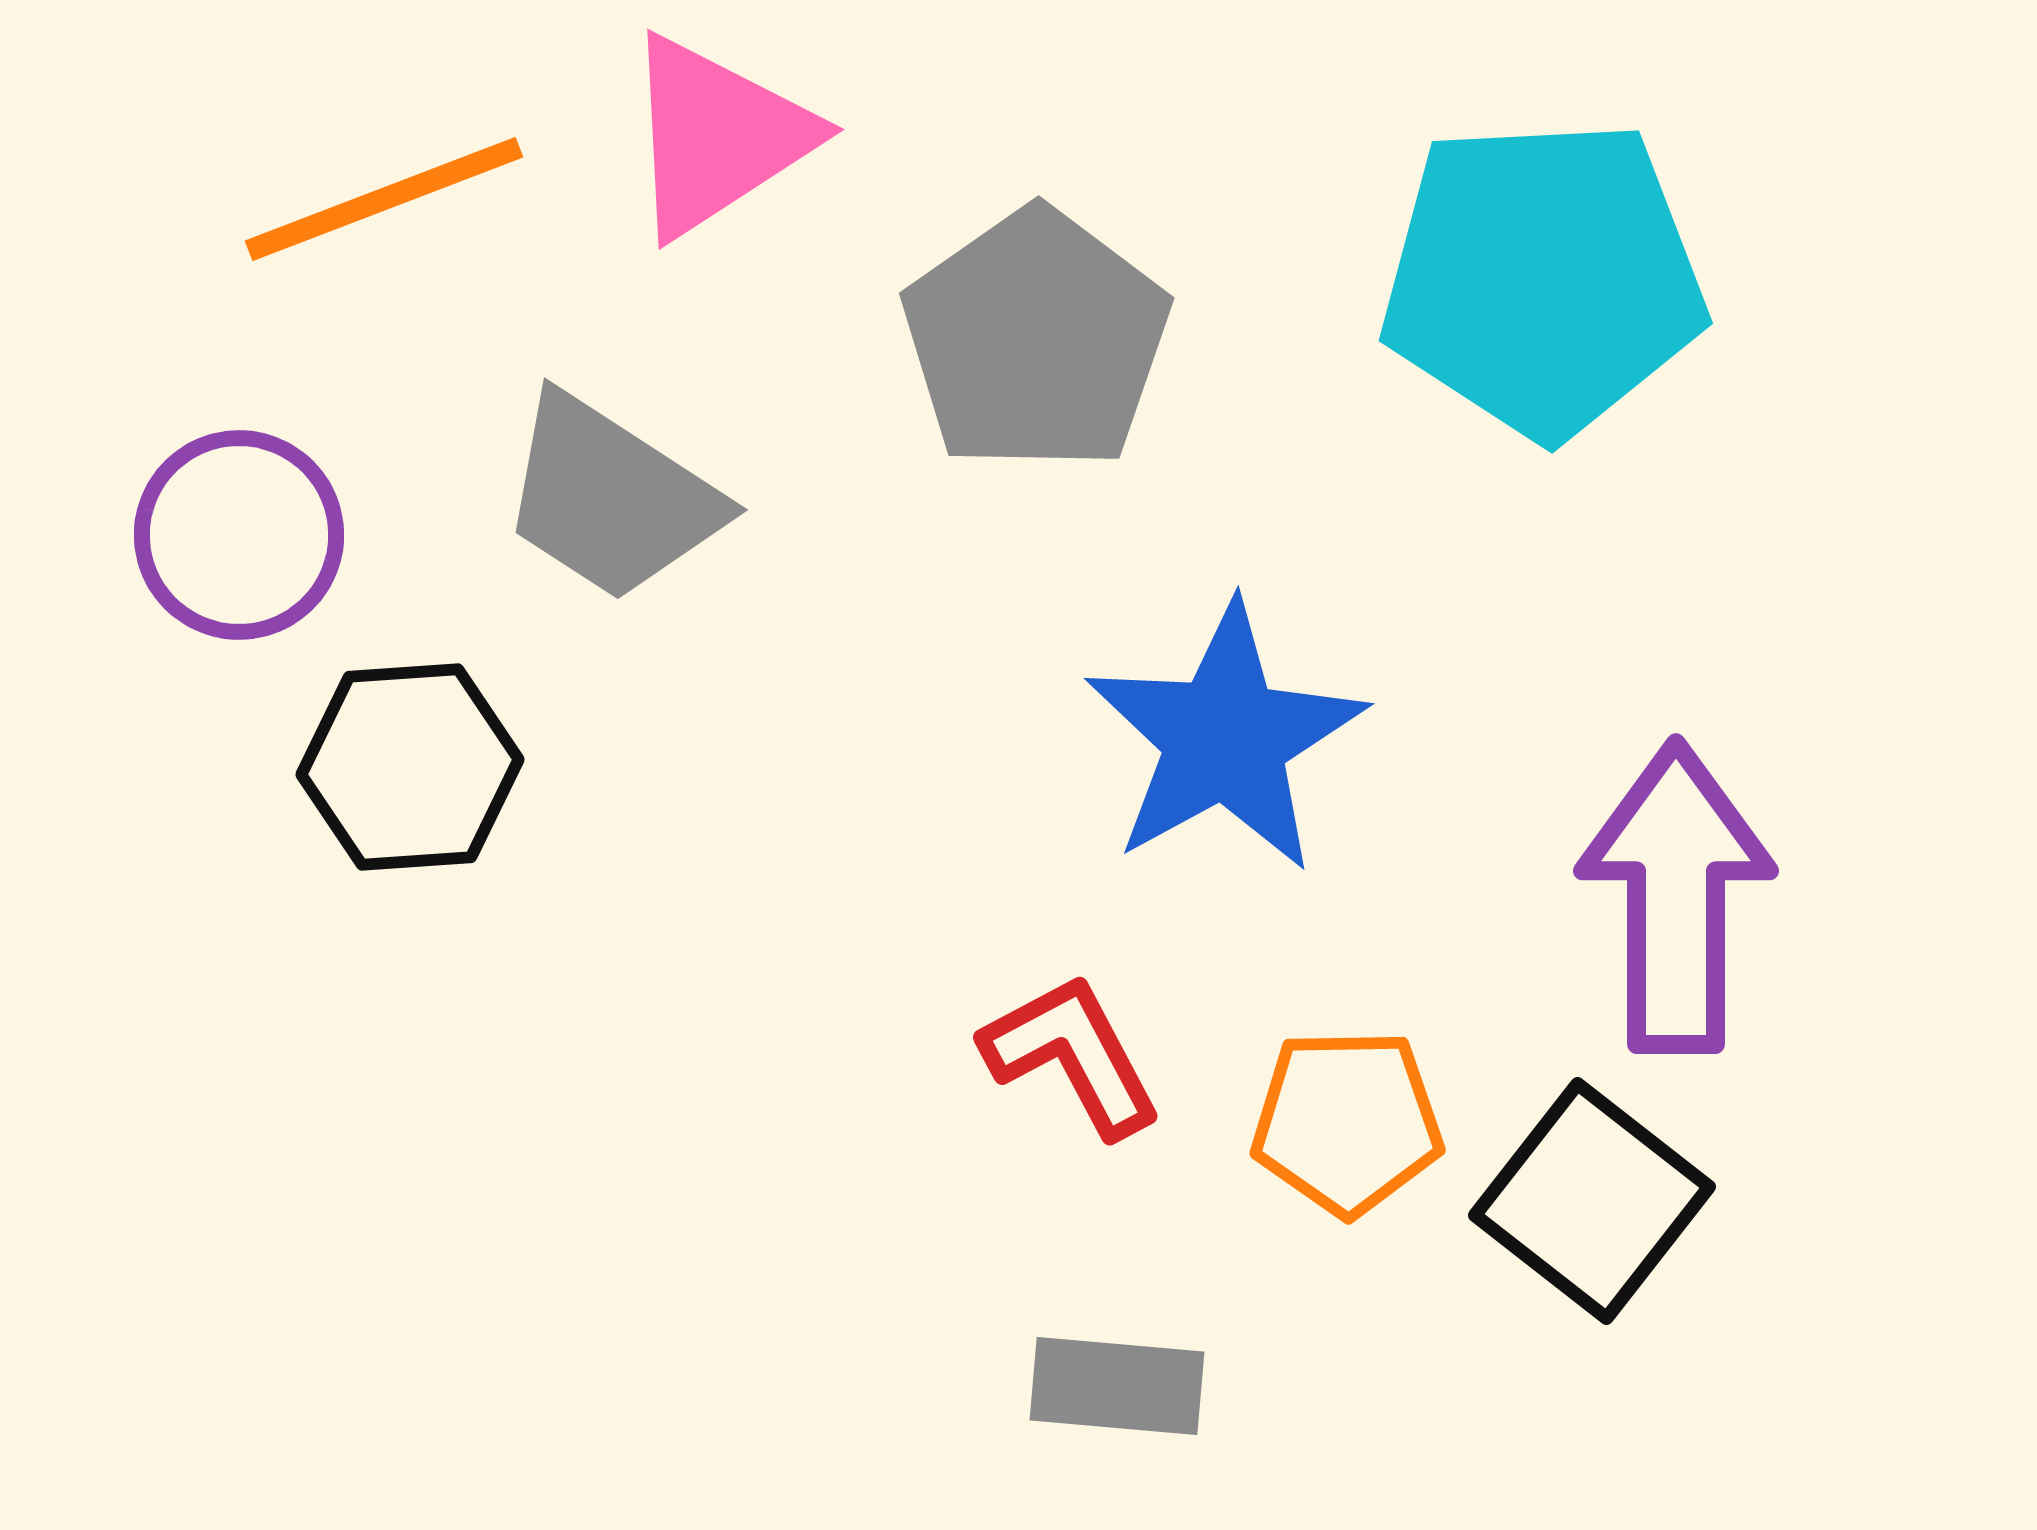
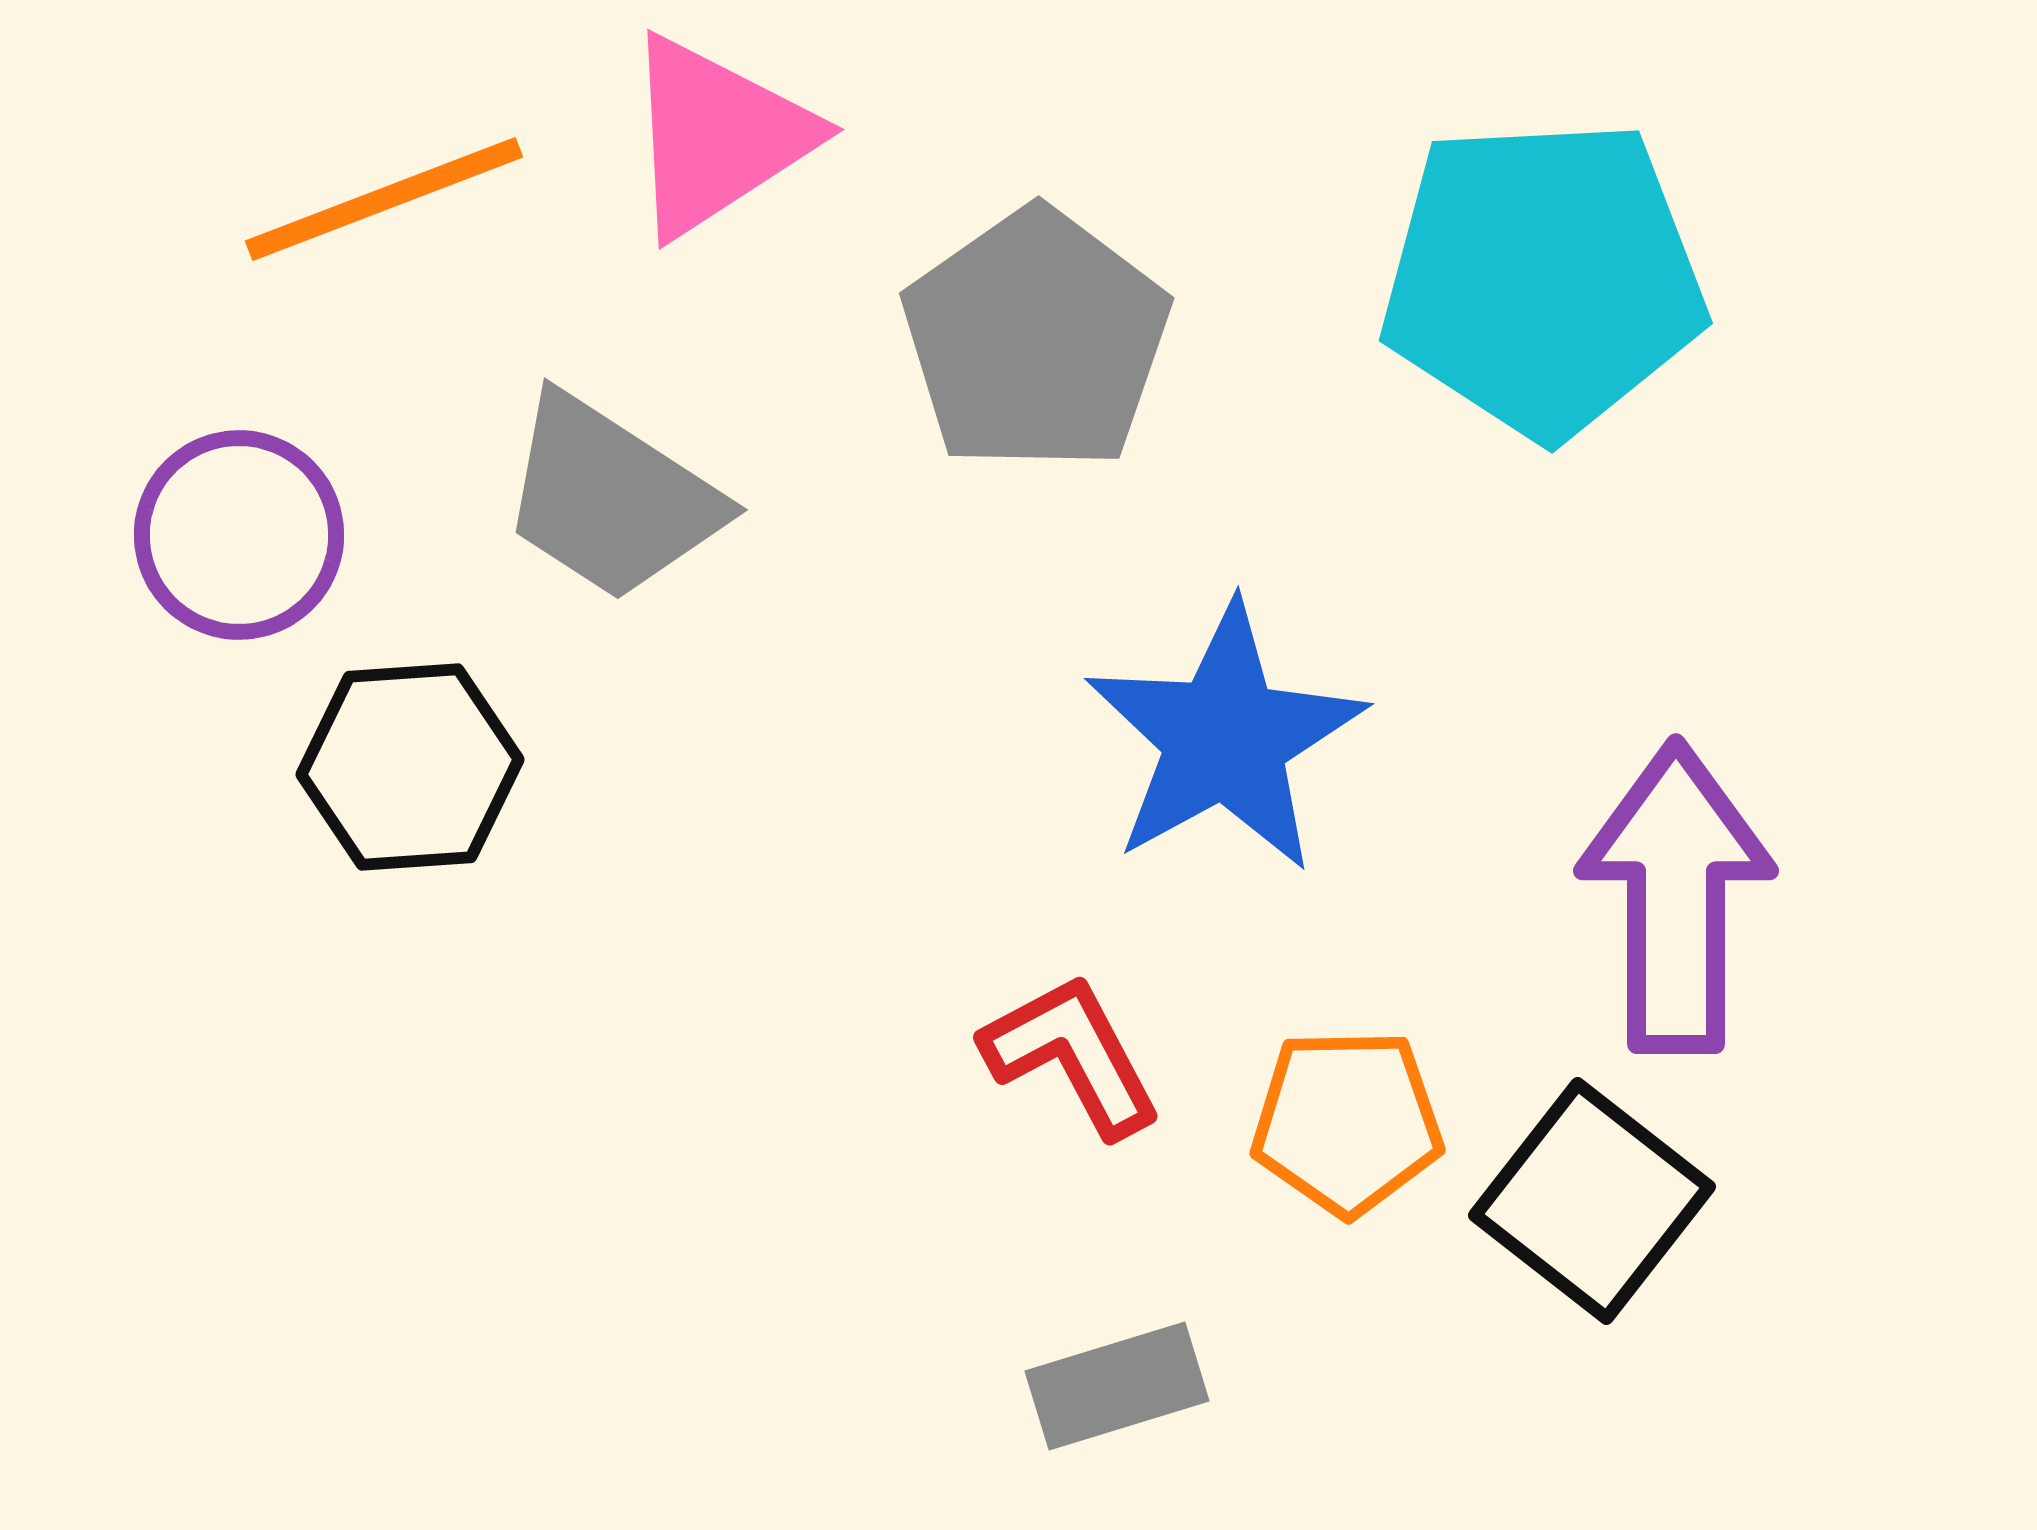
gray rectangle: rotated 22 degrees counterclockwise
